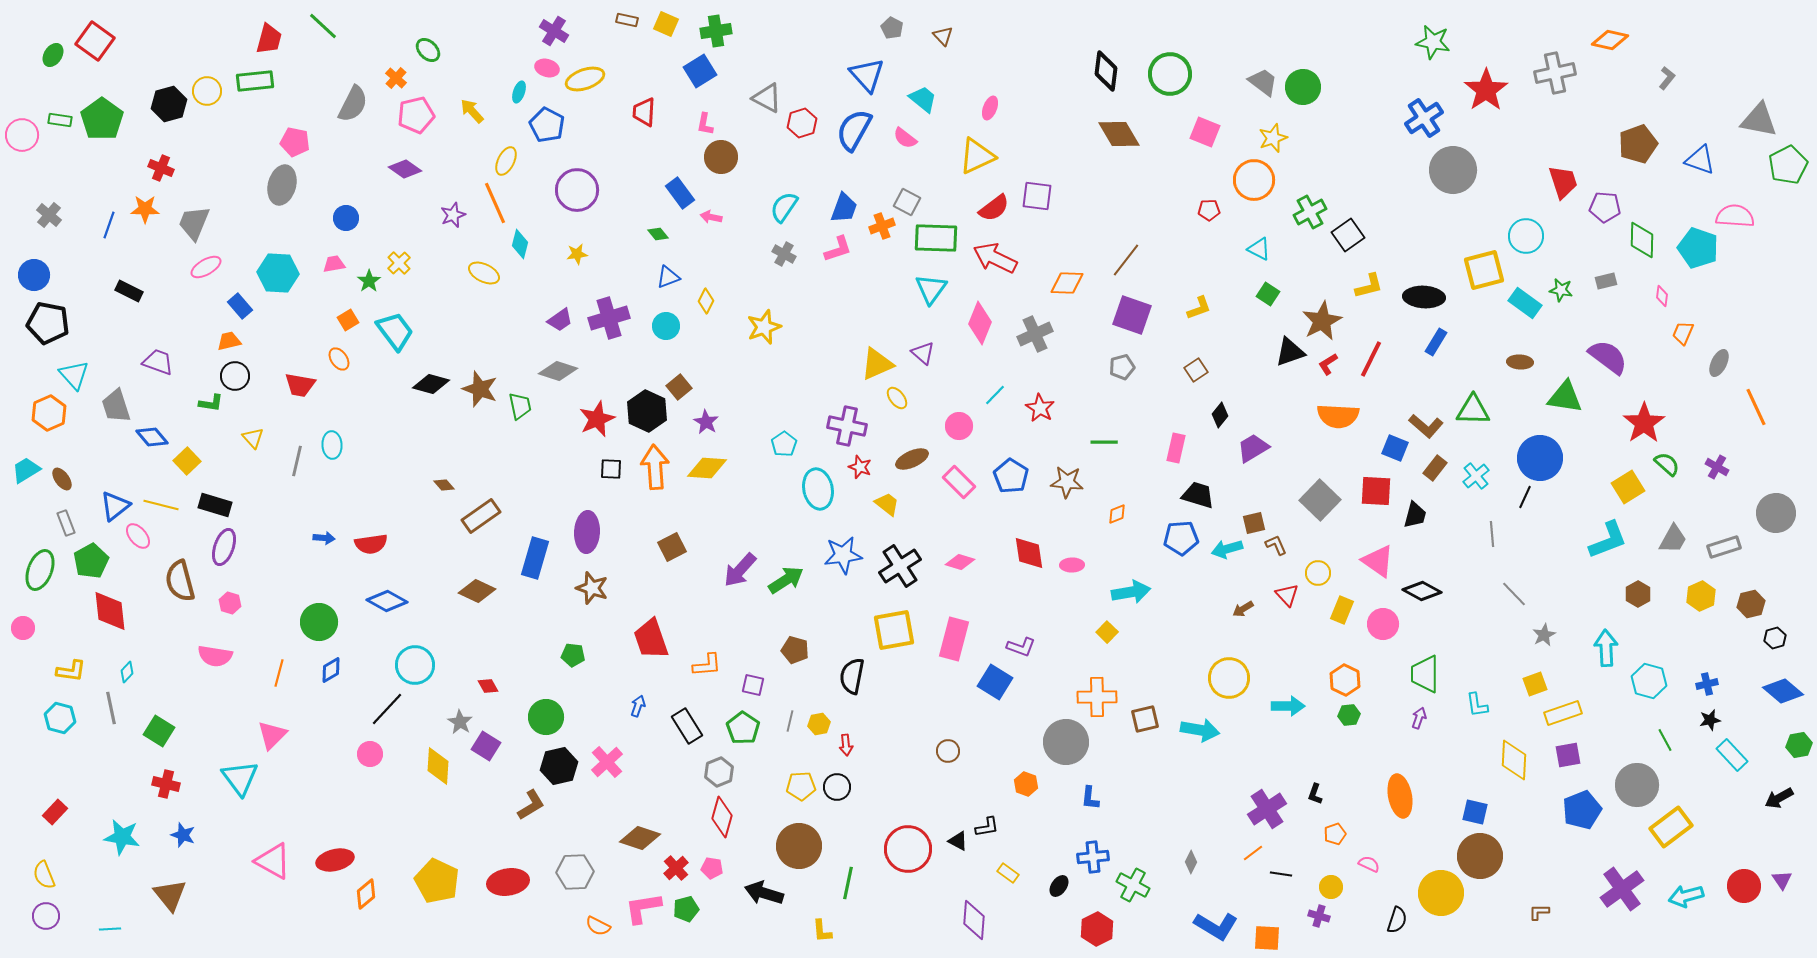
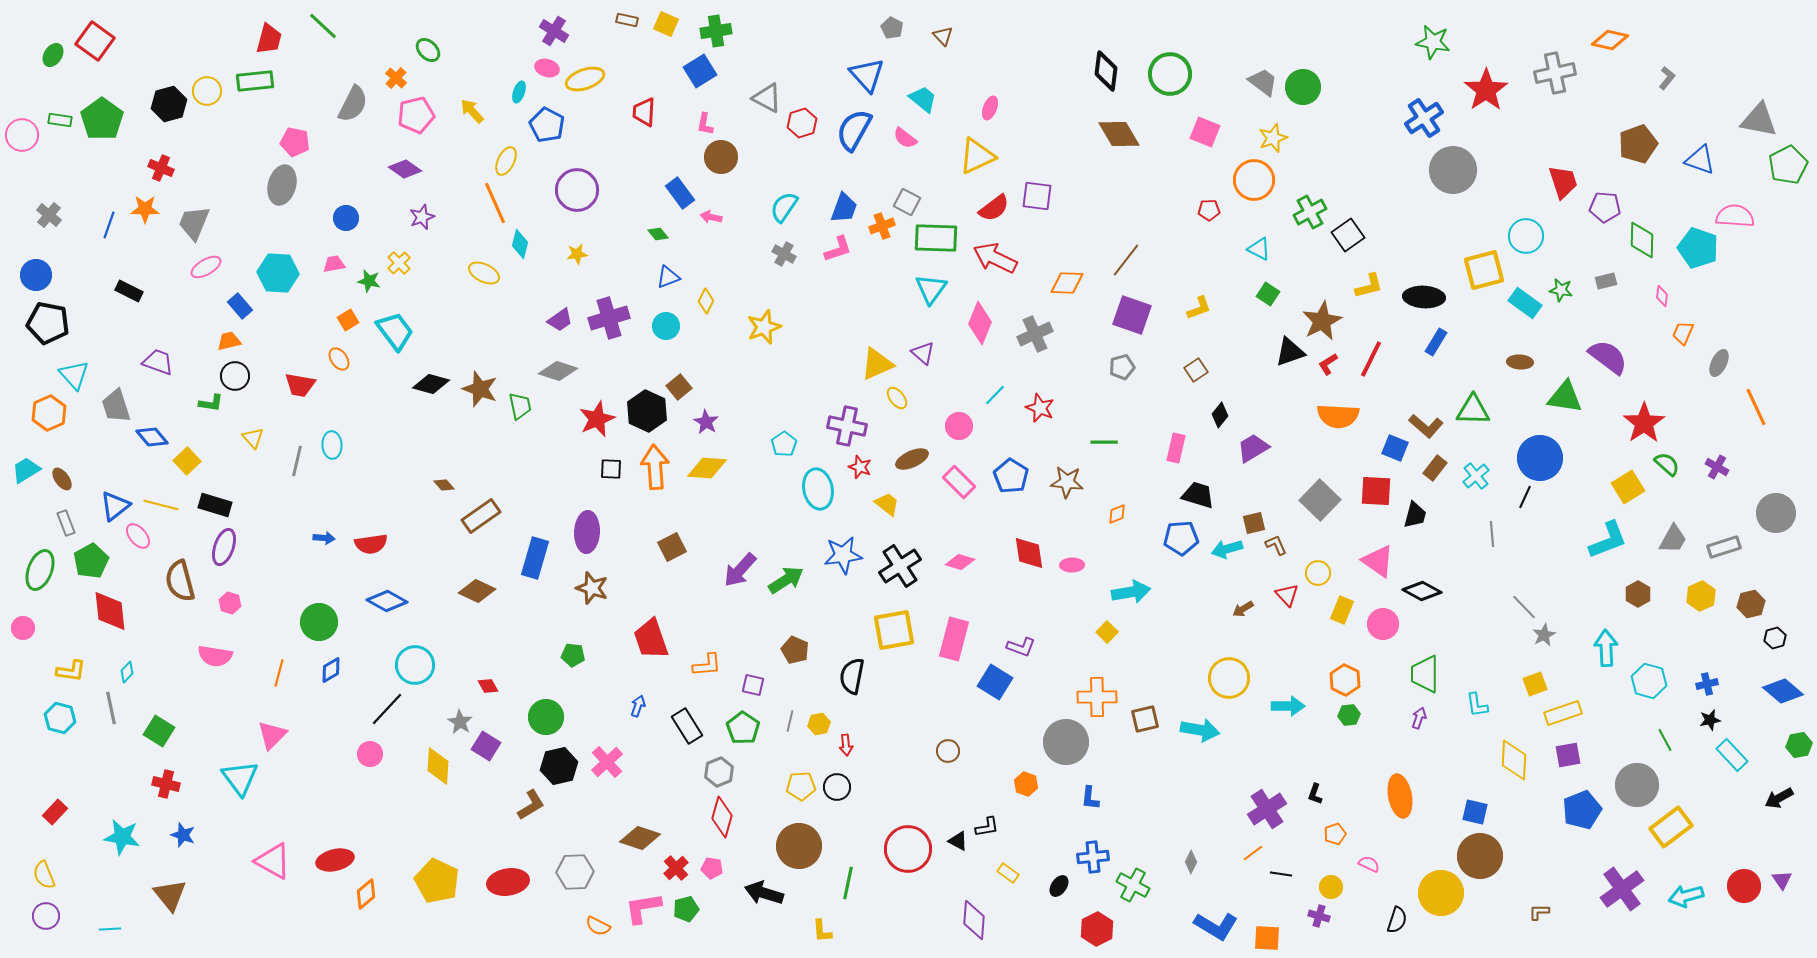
purple star at (453, 215): moved 31 px left, 2 px down
blue circle at (34, 275): moved 2 px right
green star at (369, 281): rotated 25 degrees counterclockwise
red star at (1040, 408): rotated 8 degrees counterclockwise
gray line at (1514, 594): moved 10 px right, 13 px down
brown pentagon at (795, 650): rotated 8 degrees clockwise
